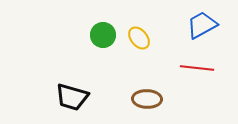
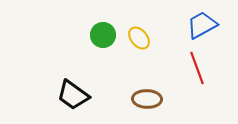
red line: rotated 64 degrees clockwise
black trapezoid: moved 1 px right, 2 px up; rotated 20 degrees clockwise
